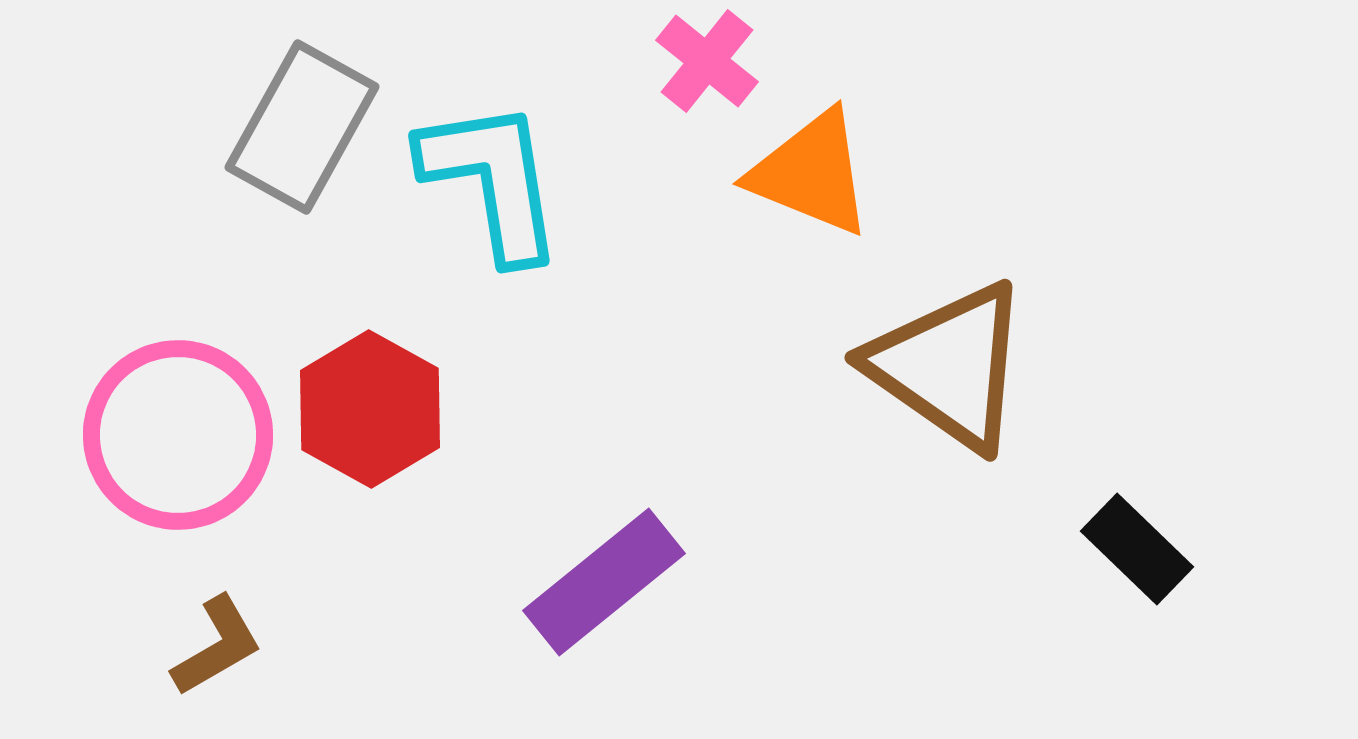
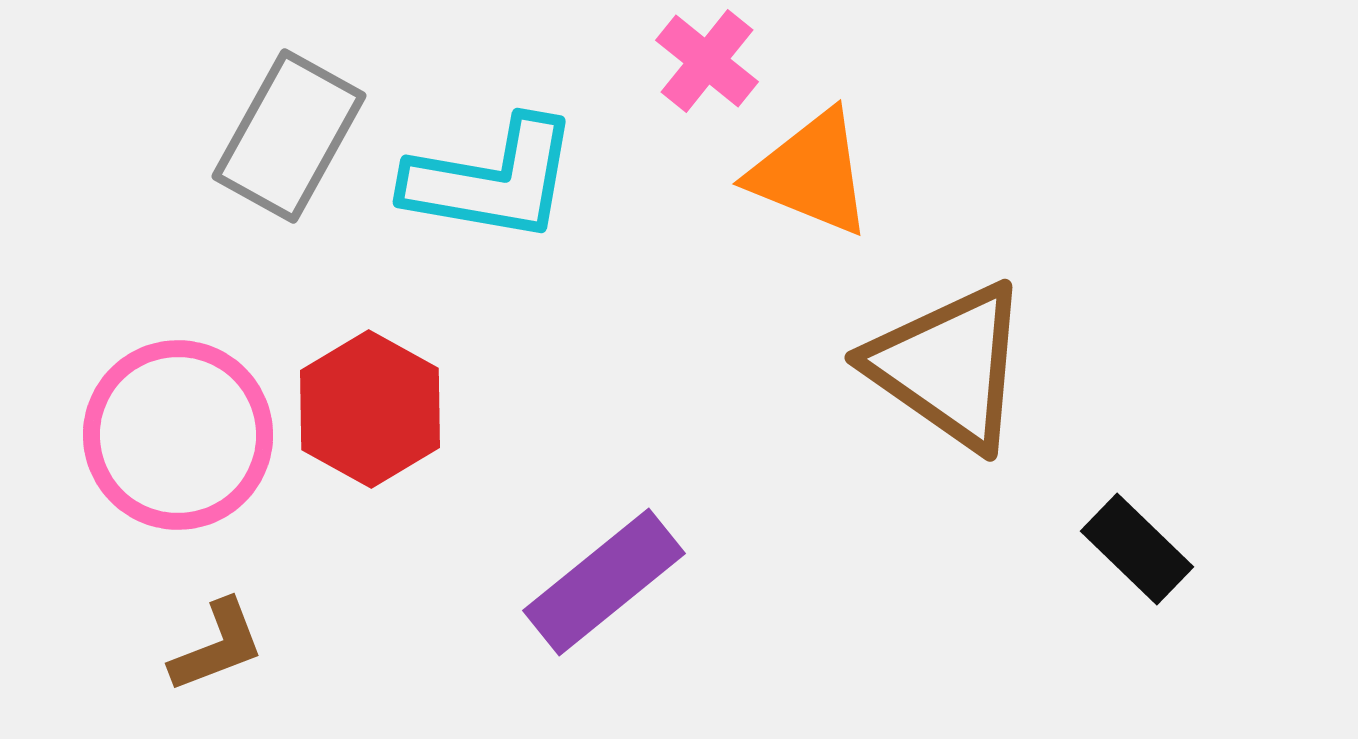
gray rectangle: moved 13 px left, 9 px down
cyan L-shape: rotated 109 degrees clockwise
brown L-shape: rotated 9 degrees clockwise
